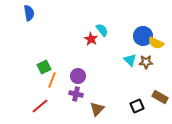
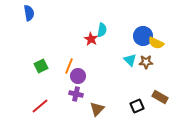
cyan semicircle: rotated 48 degrees clockwise
green square: moved 3 px left, 1 px up
orange line: moved 17 px right, 14 px up
